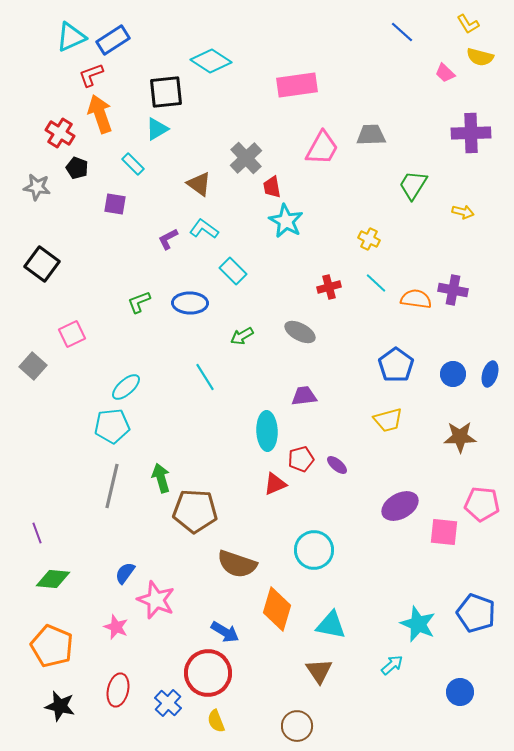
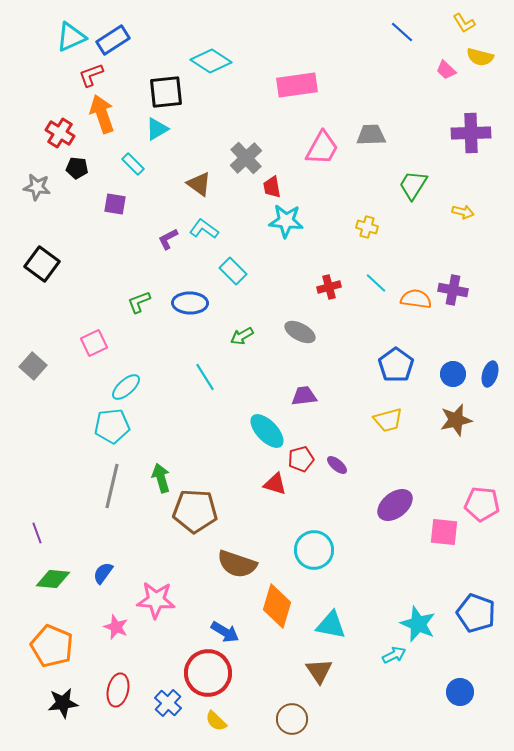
yellow L-shape at (468, 24): moved 4 px left, 1 px up
pink trapezoid at (445, 73): moved 1 px right, 3 px up
orange arrow at (100, 114): moved 2 px right
black pentagon at (77, 168): rotated 15 degrees counterclockwise
cyan star at (286, 221): rotated 24 degrees counterclockwise
yellow cross at (369, 239): moved 2 px left, 12 px up; rotated 10 degrees counterclockwise
pink square at (72, 334): moved 22 px right, 9 px down
cyan ellipse at (267, 431): rotated 42 degrees counterclockwise
brown star at (460, 437): moved 4 px left, 17 px up; rotated 12 degrees counterclockwise
red triangle at (275, 484): rotated 40 degrees clockwise
purple ellipse at (400, 506): moved 5 px left, 1 px up; rotated 9 degrees counterclockwise
blue semicircle at (125, 573): moved 22 px left
pink star at (156, 600): rotated 18 degrees counterclockwise
orange diamond at (277, 609): moved 3 px up
cyan arrow at (392, 665): moved 2 px right, 10 px up; rotated 15 degrees clockwise
black star at (60, 706): moved 3 px right, 3 px up; rotated 20 degrees counterclockwise
yellow semicircle at (216, 721): rotated 25 degrees counterclockwise
brown circle at (297, 726): moved 5 px left, 7 px up
